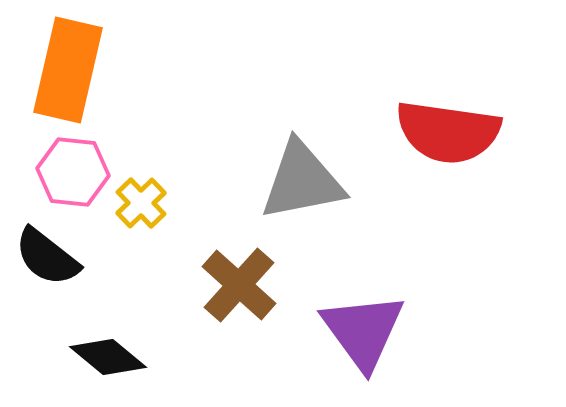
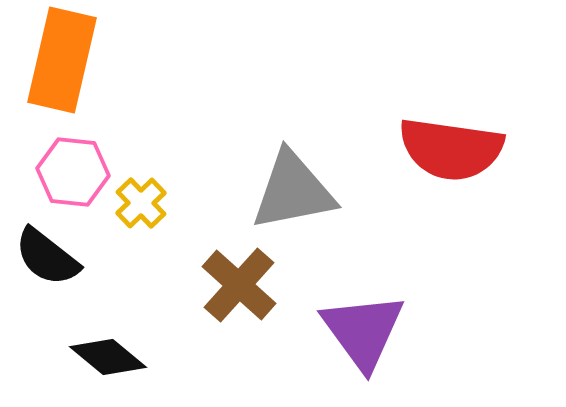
orange rectangle: moved 6 px left, 10 px up
red semicircle: moved 3 px right, 17 px down
gray triangle: moved 9 px left, 10 px down
